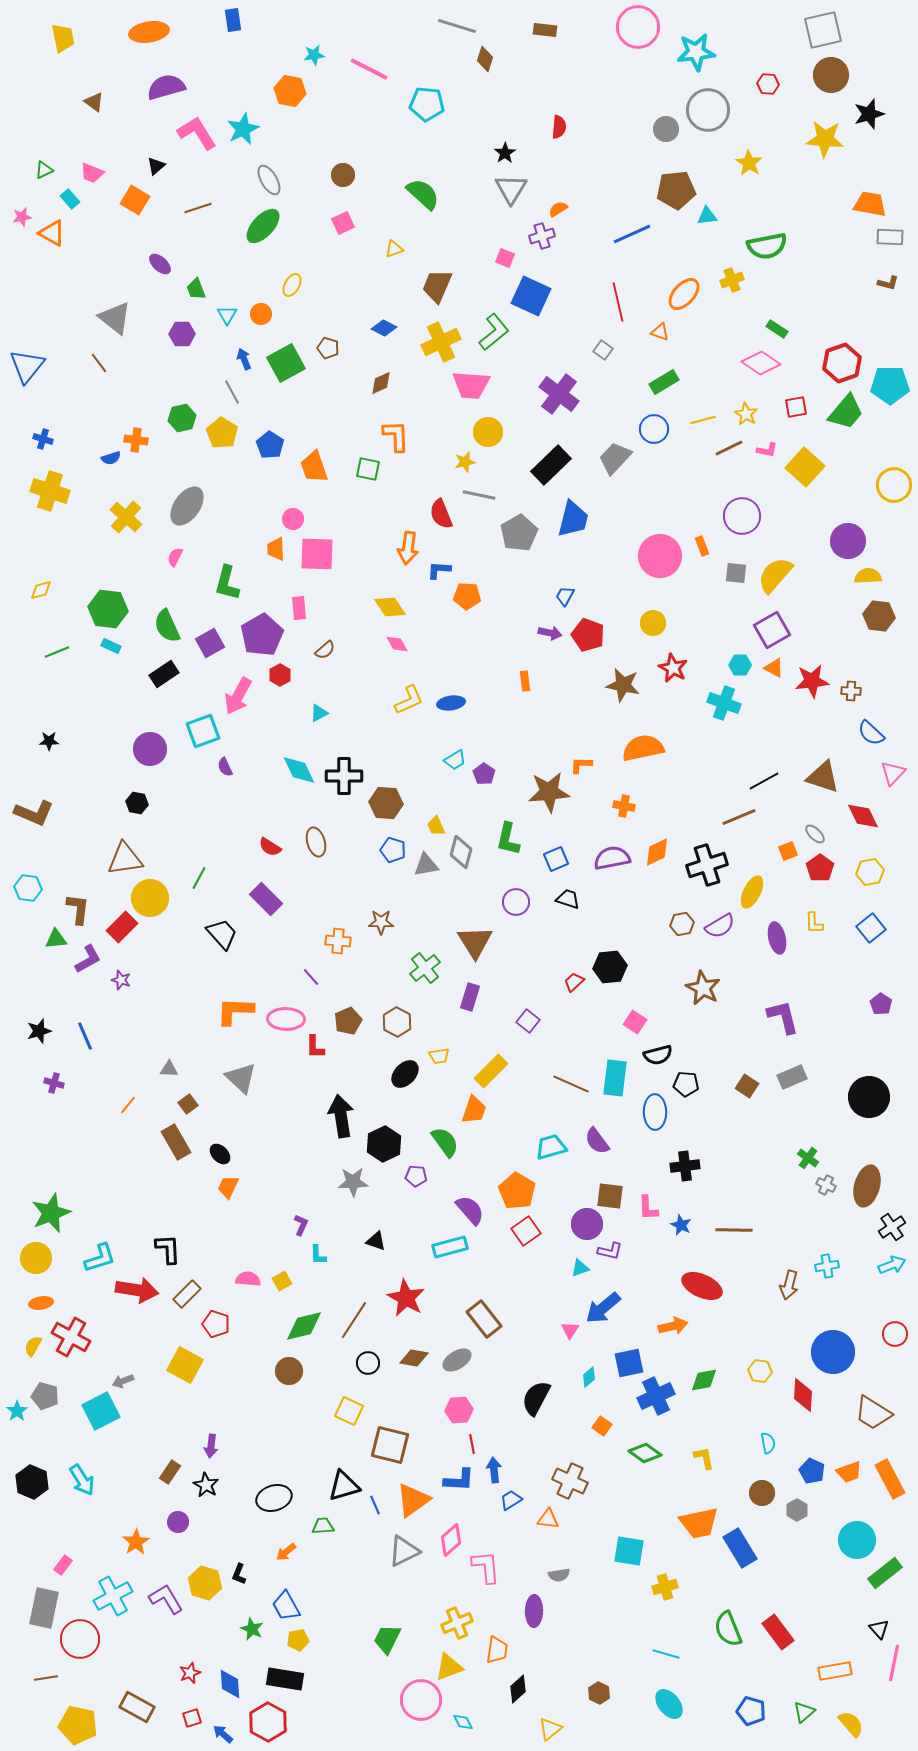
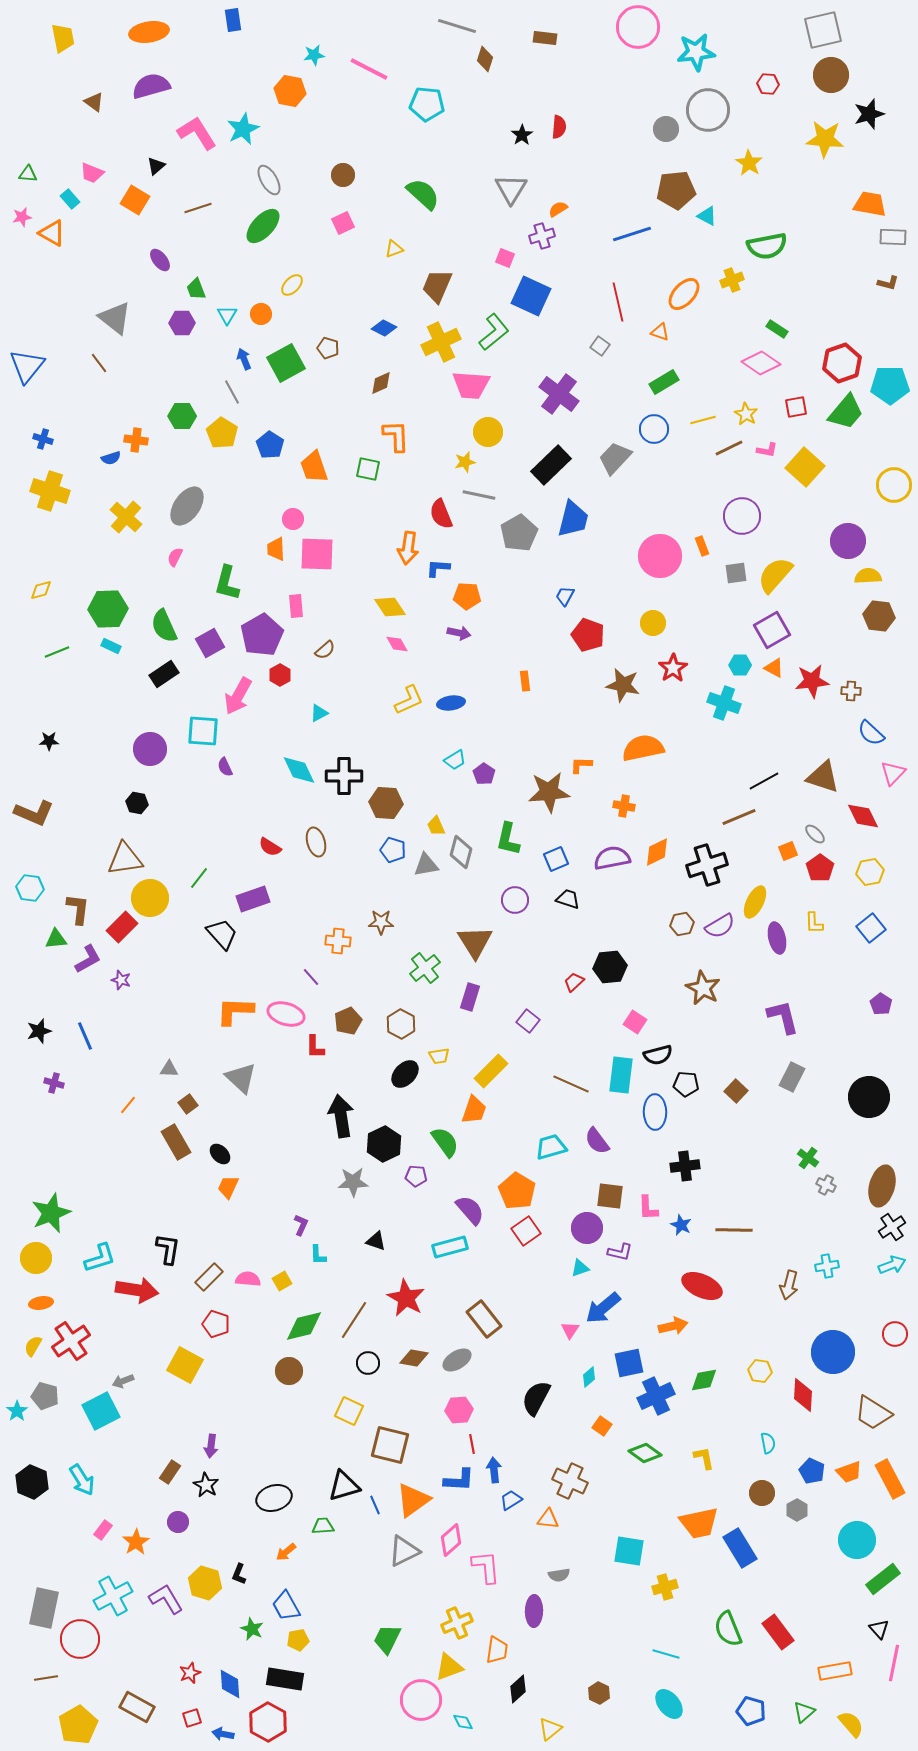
brown rectangle at (545, 30): moved 8 px down
purple semicircle at (166, 87): moved 15 px left, 1 px up
black star at (505, 153): moved 17 px right, 18 px up
green triangle at (44, 170): moved 16 px left, 4 px down; rotated 30 degrees clockwise
cyan triangle at (707, 216): rotated 35 degrees clockwise
blue line at (632, 234): rotated 6 degrees clockwise
gray rectangle at (890, 237): moved 3 px right
purple ellipse at (160, 264): moved 4 px up; rotated 10 degrees clockwise
yellow ellipse at (292, 285): rotated 15 degrees clockwise
purple hexagon at (182, 334): moved 11 px up
gray square at (603, 350): moved 3 px left, 4 px up
green hexagon at (182, 418): moved 2 px up; rotated 12 degrees clockwise
blue L-shape at (439, 570): moved 1 px left, 2 px up
gray square at (736, 573): rotated 15 degrees counterclockwise
pink rectangle at (299, 608): moved 3 px left, 2 px up
green hexagon at (108, 609): rotated 9 degrees counterclockwise
green semicircle at (167, 626): moved 3 px left
purple arrow at (550, 633): moved 91 px left
red star at (673, 668): rotated 12 degrees clockwise
cyan square at (203, 731): rotated 24 degrees clockwise
green line at (199, 878): rotated 10 degrees clockwise
cyan hexagon at (28, 888): moved 2 px right
yellow ellipse at (752, 892): moved 3 px right, 10 px down
purple rectangle at (266, 899): moved 13 px left; rotated 64 degrees counterclockwise
purple circle at (516, 902): moved 1 px left, 2 px up
pink ellipse at (286, 1019): moved 5 px up; rotated 15 degrees clockwise
brown hexagon at (397, 1022): moved 4 px right, 2 px down
gray rectangle at (792, 1077): rotated 40 degrees counterclockwise
cyan rectangle at (615, 1078): moved 6 px right, 3 px up
brown square at (747, 1086): moved 11 px left, 5 px down; rotated 10 degrees clockwise
brown ellipse at (867, 1186): moved 15 px right
purple circle at (587, 1224): moved 4 px down
black L-shape at (168, 1249): rotated 12 degrees clockwise
purple L-shape at (610, 1251): moved 10 px right, 1 px down
brown rectangle at (187, 1294): moved 22 px right, 17 px up
red cross at (71, 1337): moved 4 px down; rotated 27 degrees clockwise
pink rectangle at (63, 1565): moved 40 px right, 35 px up
green rectangle at (885, 1573): moved 2 px left, 6 px down
yellow pentagon at (78, 1725): rotated 30 degrees clockwise
blue arrow at (223, 1734): rotated 30 degrees counterclockwise
